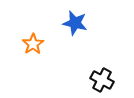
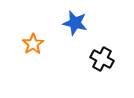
black cross: moved 21 px up
